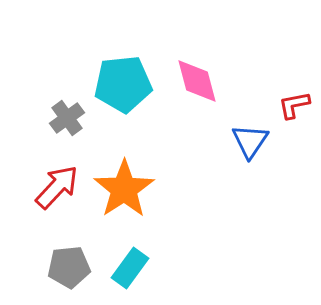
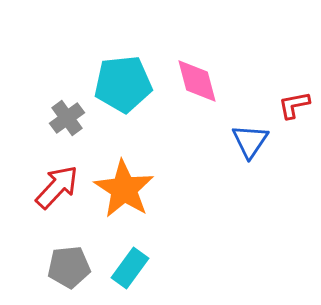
orange star: rotated 6 degrees counterclockwise
